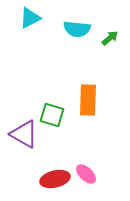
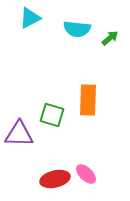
purple triangle: moved 5 px left; rotated 28 degrees counterclockwise
